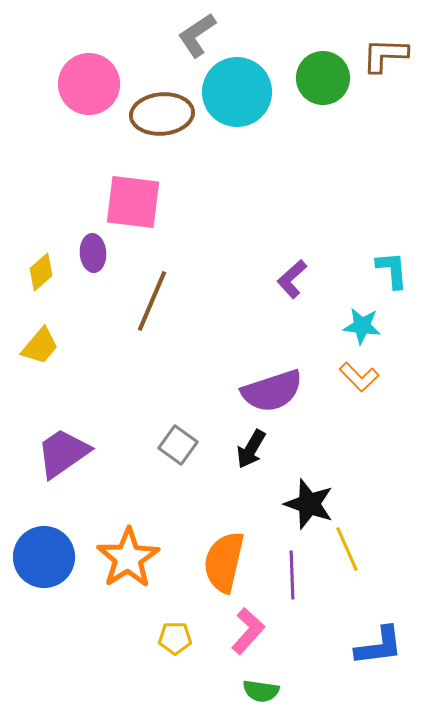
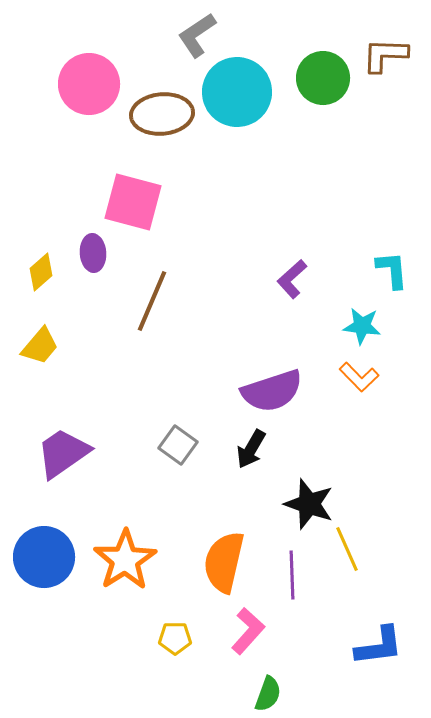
pink square: rotated 8 degrees clockwise
orange star: moved 3 px left, 2 px down
green semicircle: moved 7 px right, 3 px down; rotated 78 degrees counterclockwise
